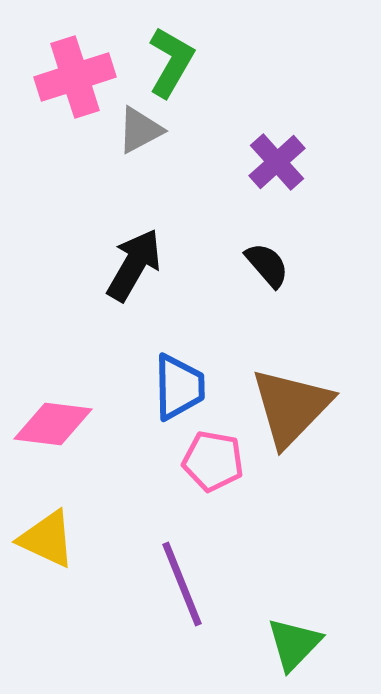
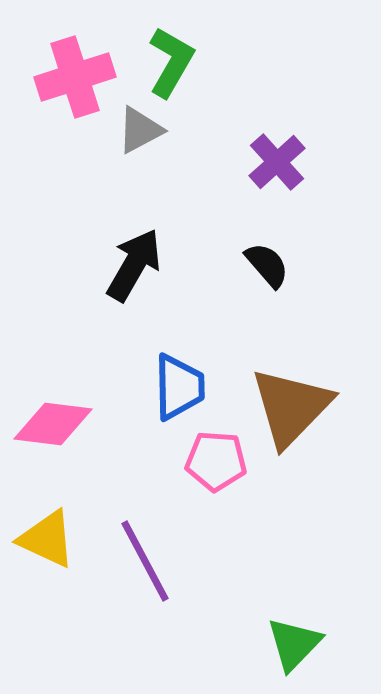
pink pentagon: moved 3 px right; rotated 6 degrees counterclockwise
purple line: moved 37 px left, 23 px up; rotated 6 degrees counterclockwise
